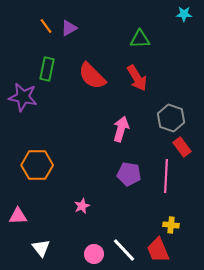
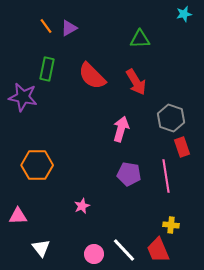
cyan star: rotated 14 degrees counterclockwise
red arrow: moved 1 px left, 4 px down
red rectangle: rotated 18 degrees clockwise
pink line: rotated 12 degrees counterclockwise
